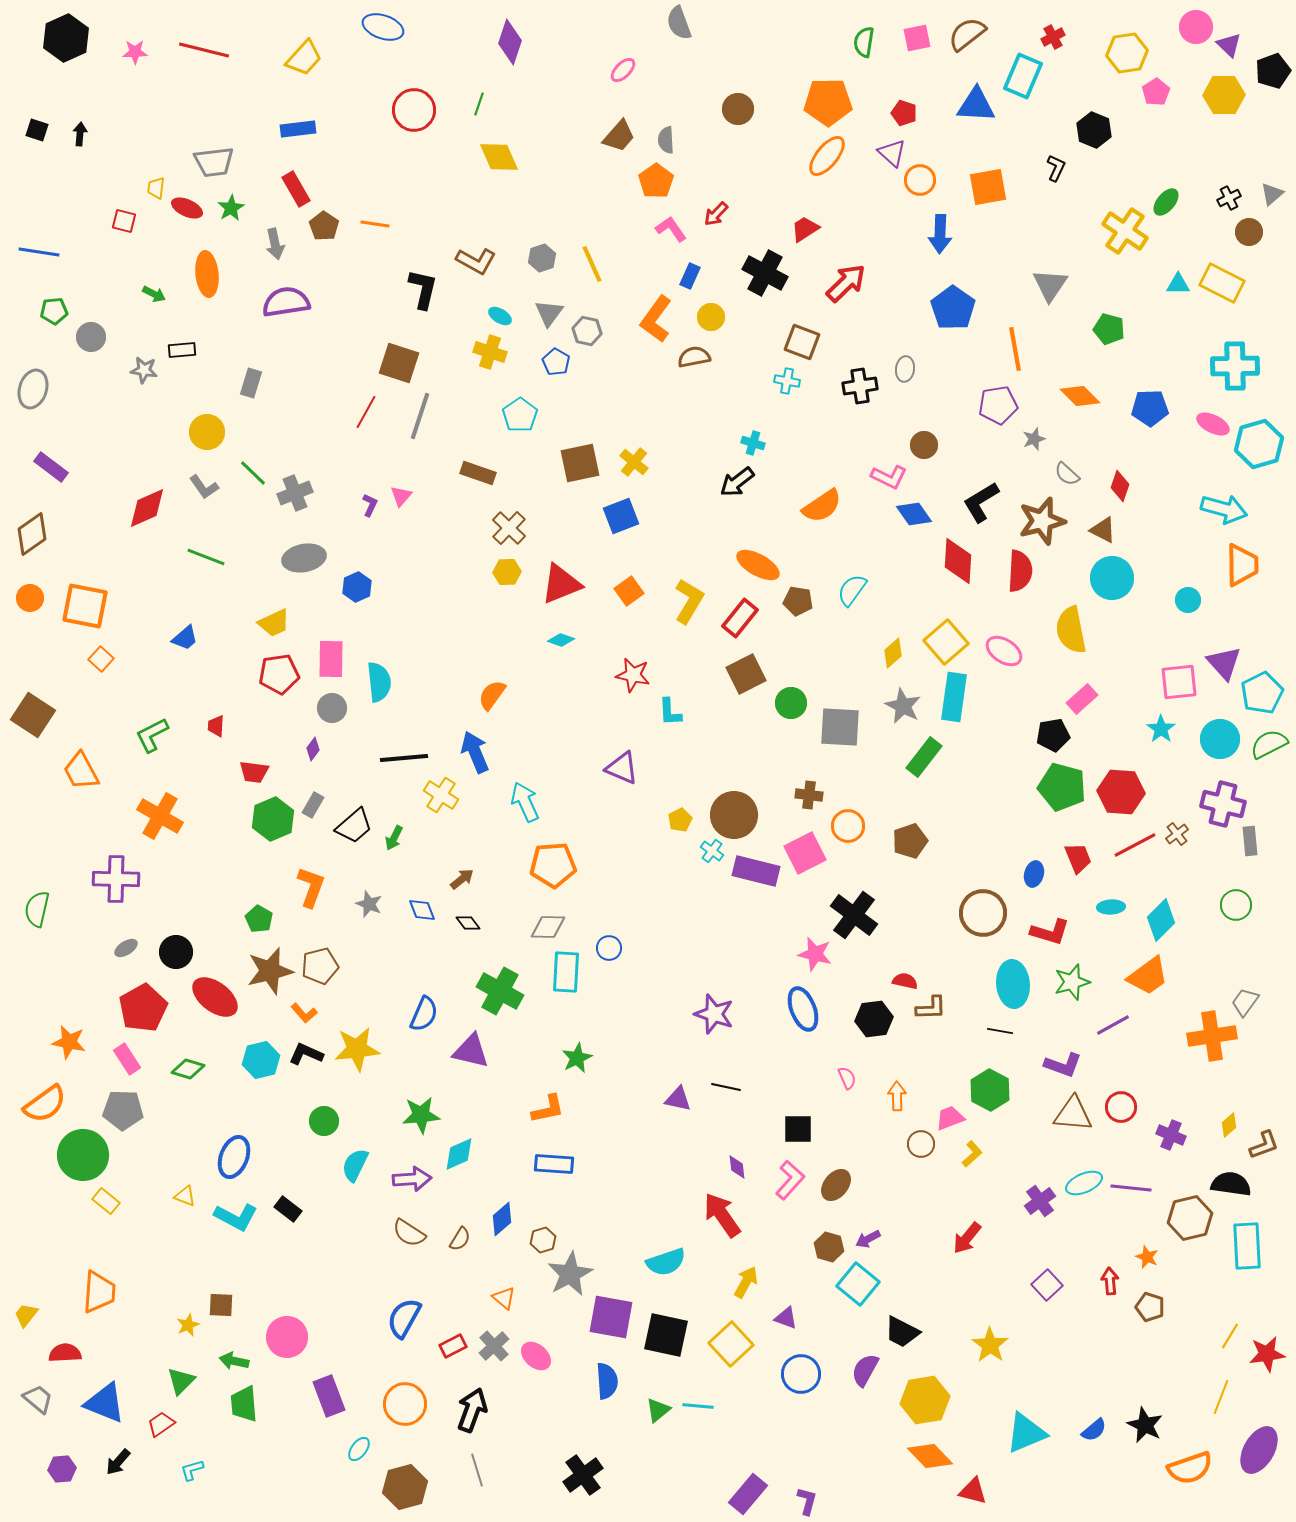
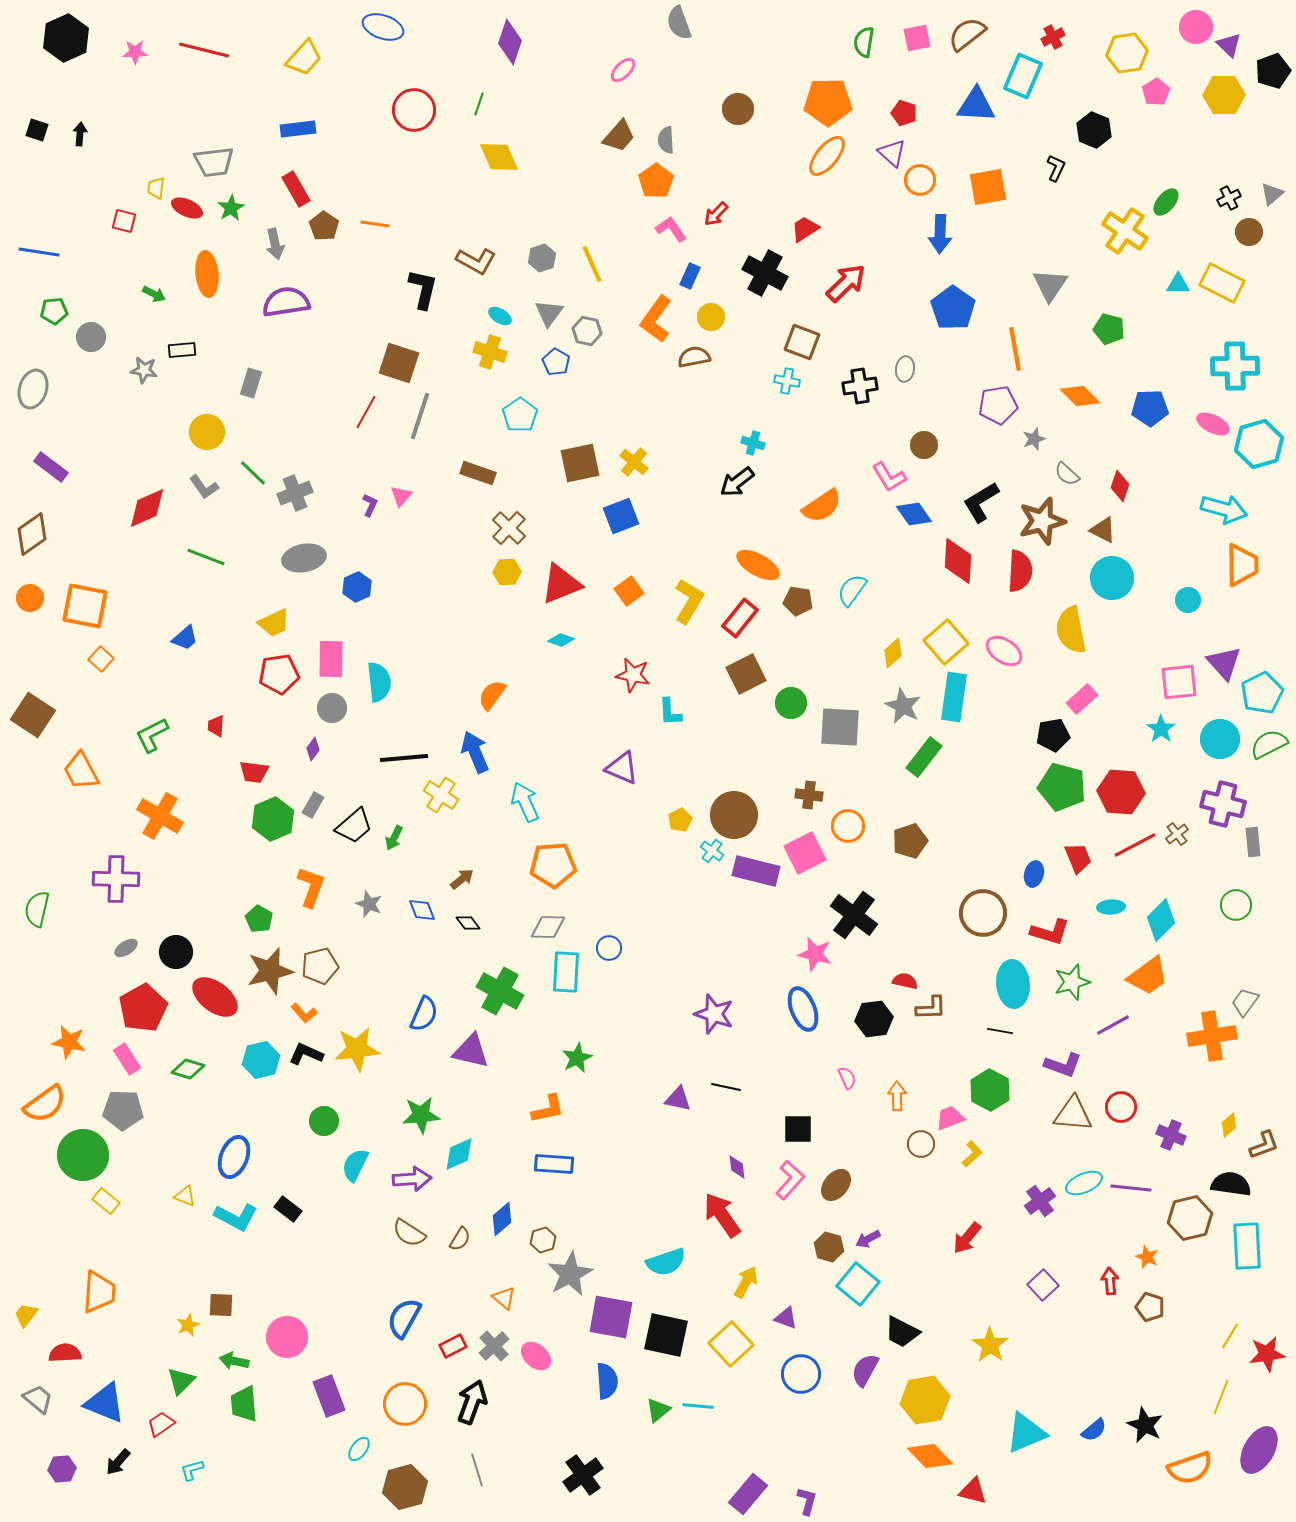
pink L-shape at (889, 477): rotated 33 degrees clockwise
gray rectangle at (1250, 841): moved 3 px right, 1 px down
purple square at (1047, 1285): moved 4 px left
black arrow at (472, 1410): moved 8 px up
